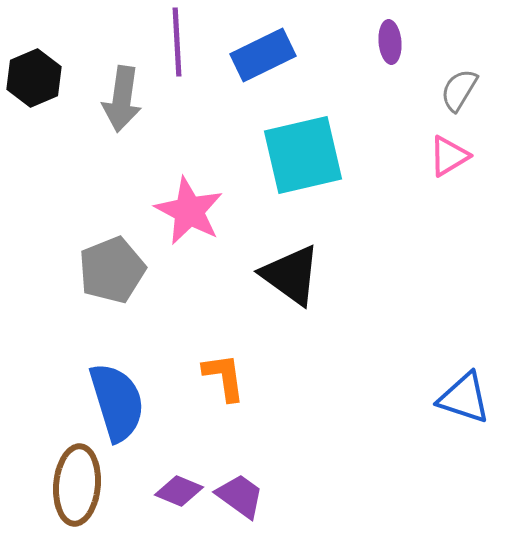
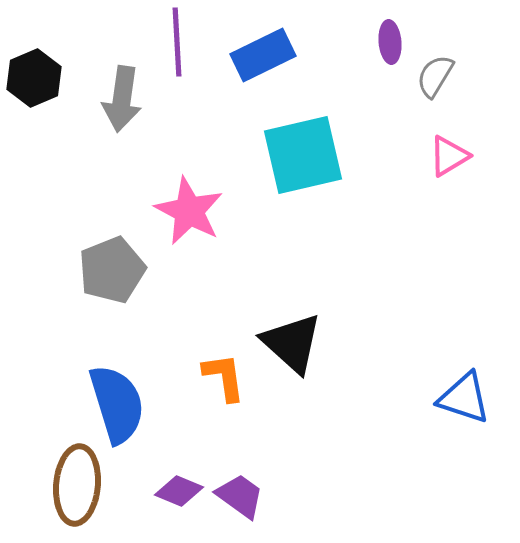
gray semicircle: moved 24 px left, 14 px up
black triangle: moved 1 px right, 68 px down; rotated 6 degrees clockwise
blue semicircle: moved 2 px down
